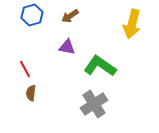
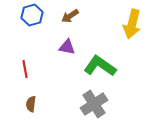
red line: rotated 18 degrees clockwise
brown semicircle: moved 11 px down
